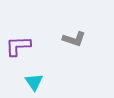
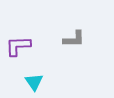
gray L-shape: rotated 20 degrees counterclockwise
